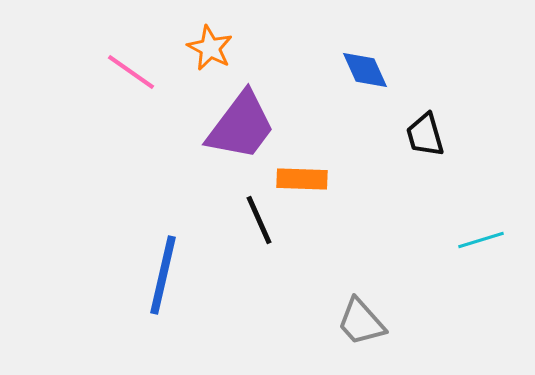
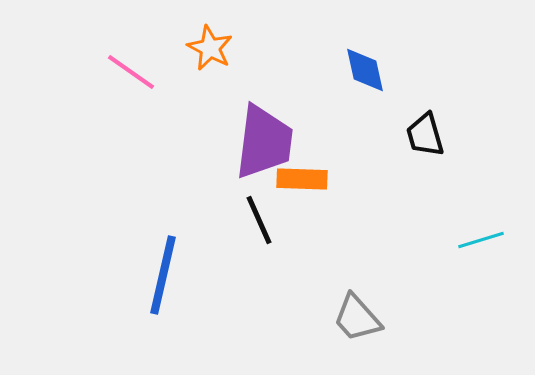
blue diamond: rotated 12 degrees clockwise
purple trapezoid: moved 23 px right, 16 px down; rotated 30 degrees counterclockwise
gray trapezoid: moved 4 px left, 4 px up
